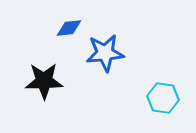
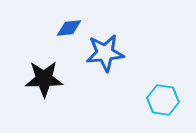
black star: moved 2 px up
cyan hexagon: moved 2 px down
